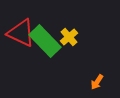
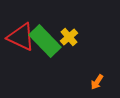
red triangle: moved 4 px down
